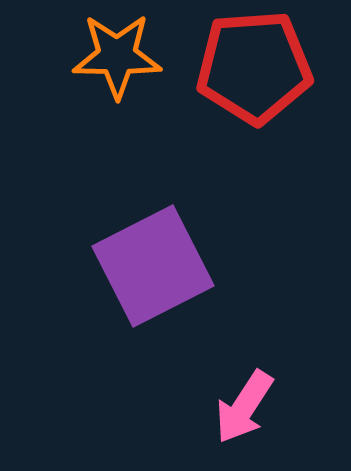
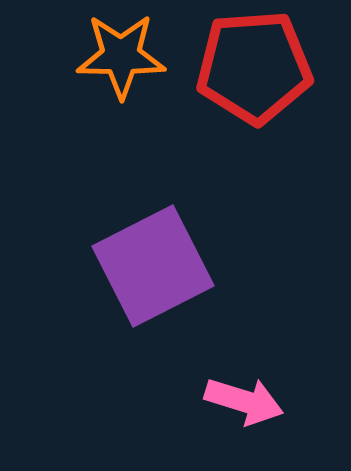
orange star: moved 4 px right
pink arrow: moved 6 px up; rotated 106 degrees counterclockwise
